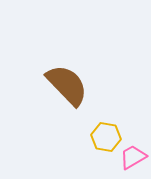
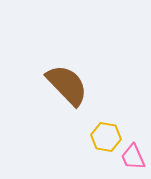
pink trapezoid: rotated 84 degrees counterclockwise
